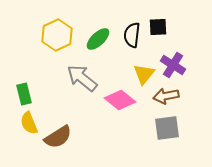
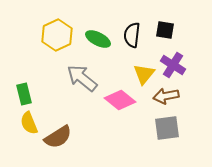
black square: moved 7 px right, 3 px down; rotated 12 degrees clockwise
green ellipse: rotated 70 degrees clockwise
